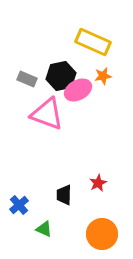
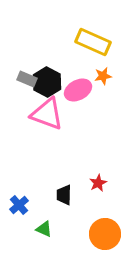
black hexagon: moved 14 px left, 6 px down; rotated 20 degrees counterclockwise
orange circle: moved 3 px right
